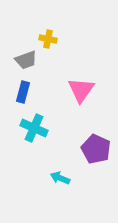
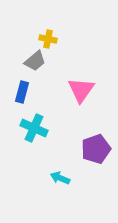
gray trapezoid: moved 9 px right, 1 px down; rotated 20 degrees counterclockwise
blue rectangle: moved 1 px left
purple pentagon: rotated 28 degrees clockwise
